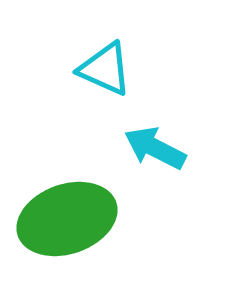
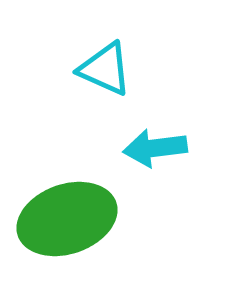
cyan arrow: rotated 34 degrees counterclockwise
